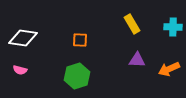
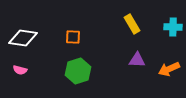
orange square: moved 7 px left, 3 px up
green hexagon: moved 1 px right, 5 px up
